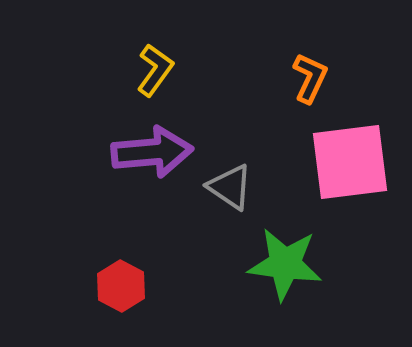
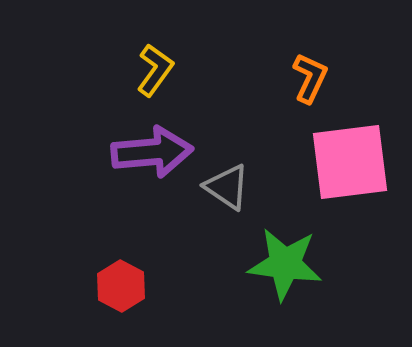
gray triangle: moved 3 px left
